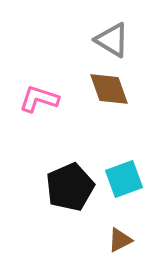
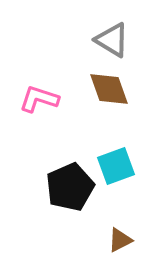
cyan square: moved 8 px left, 13 px up
